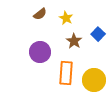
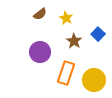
orange rectangle: rotated 15 degrees clockwise
